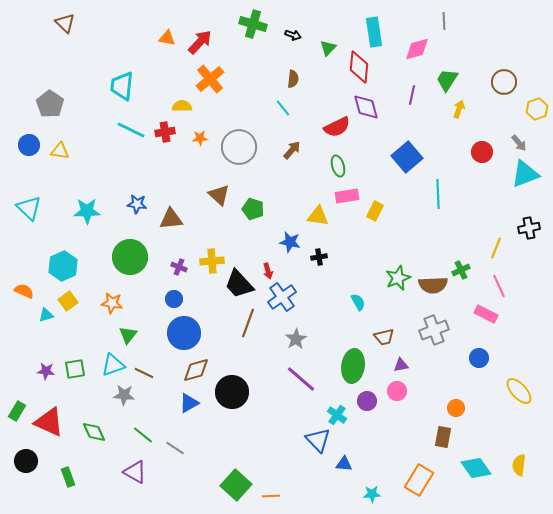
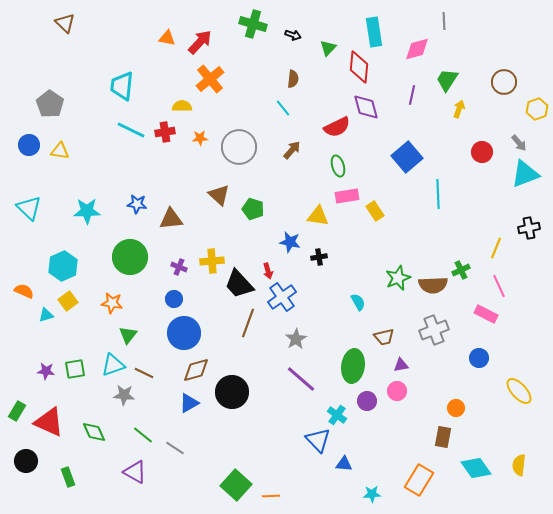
yellow rectangle at (375, 211): rotated 60 degrees counterclockwise
